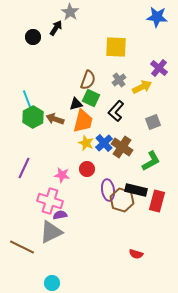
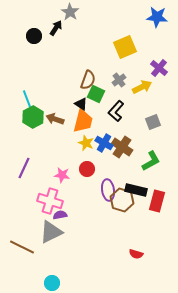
black circle: moved 1 px right, 1 px up
yellow square: moved 9 px right; rotated 25 degrees counterclockwise
green square: moved 5 px right, 4 px up
black triangle: moved 5 px right; rotated 48 degrees clockwise
blue cross: rotated 18 degrees counterclockwise
